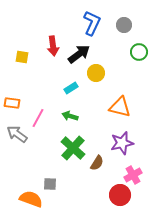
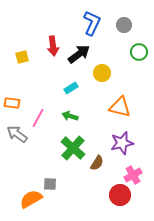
yellow square: rotated 24 degrees counterclockwise
yellow circle: moved 6 px right
orange semicircle: rotated 50 degrees counterclockwise
